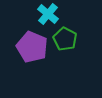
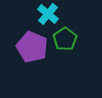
green pentagon: rotated 10 degrees clockwise
